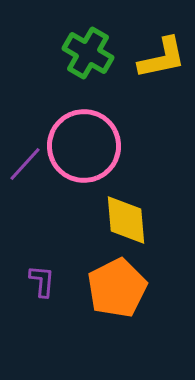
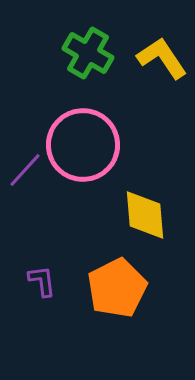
yellow L-shape: rotated 112 degrees counterclockwise
pink circle: moved 1 px left, 1 px up
purple line: moved 6 px down
yellow diamond: moved 19 px right, 5 px up
purple L-shape: rotated 12 degrees counterclockwise
